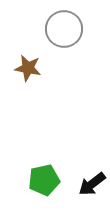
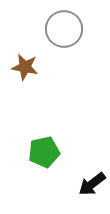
brown star: moved 3 px left, 1 px up
green pentagon: moved 28 px up
